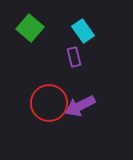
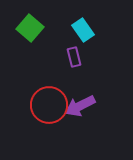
cyan rectangle: moved 1 px up
red circle: moved 2 px down
